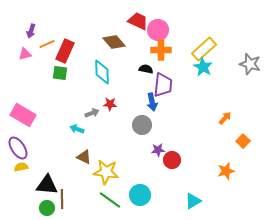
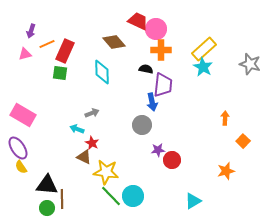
pink circle: moved 2 px left, 1 px up
red star: moved 18 px left, 39 px down; rotated 24 degrees clockwise
orange arrow: rotated 40 degrees counterclockwise
yellow semicircle: rotated 112 degrees counterclockwise
cyan circle: moved 7 px left, 1 px down
green line: moved 1 px right, 4 px up; rotated 10 degrees clockwise
